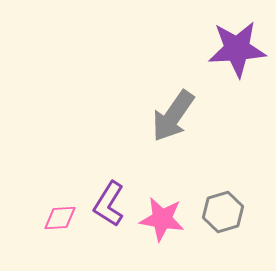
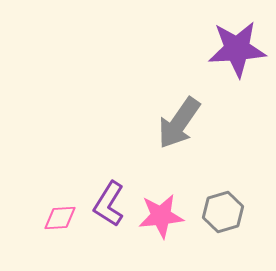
gray arrow: moved 6 px right, 7 px down
pink star: moved 1 px left, 3 px up; rotated 15 degrees counterclockwise
